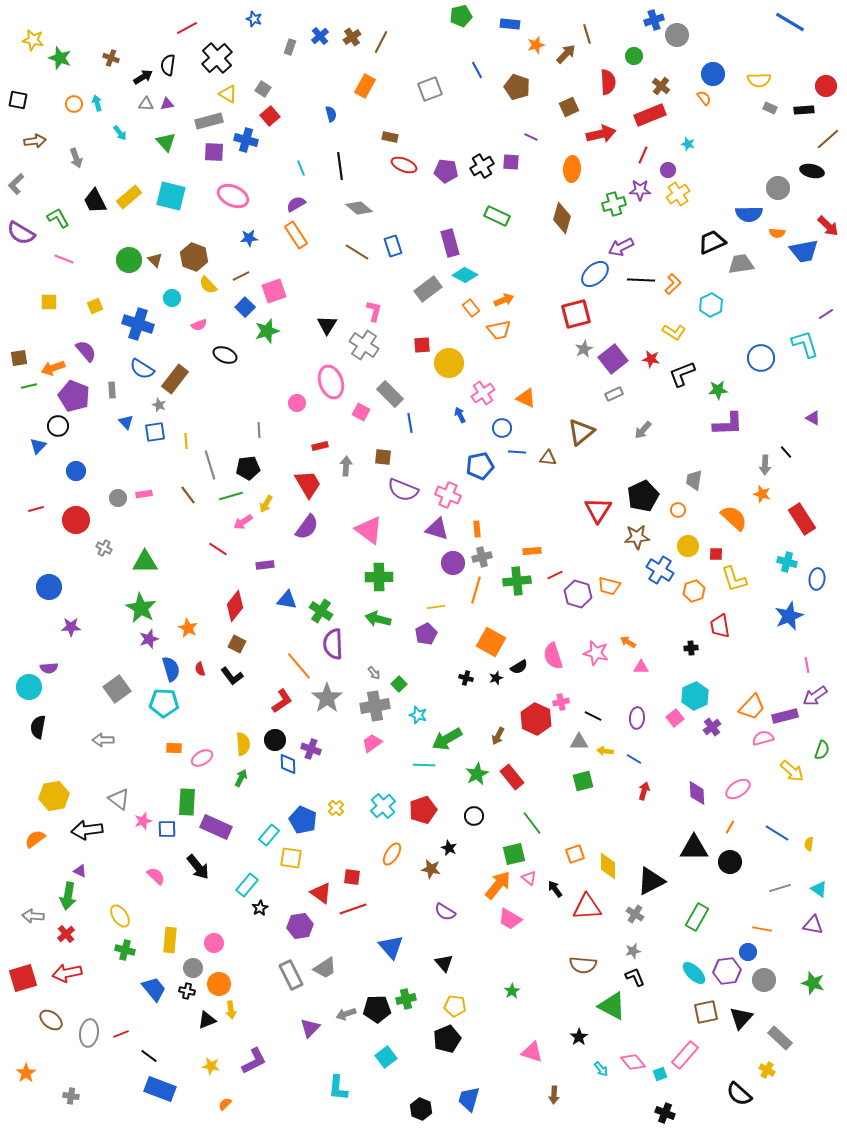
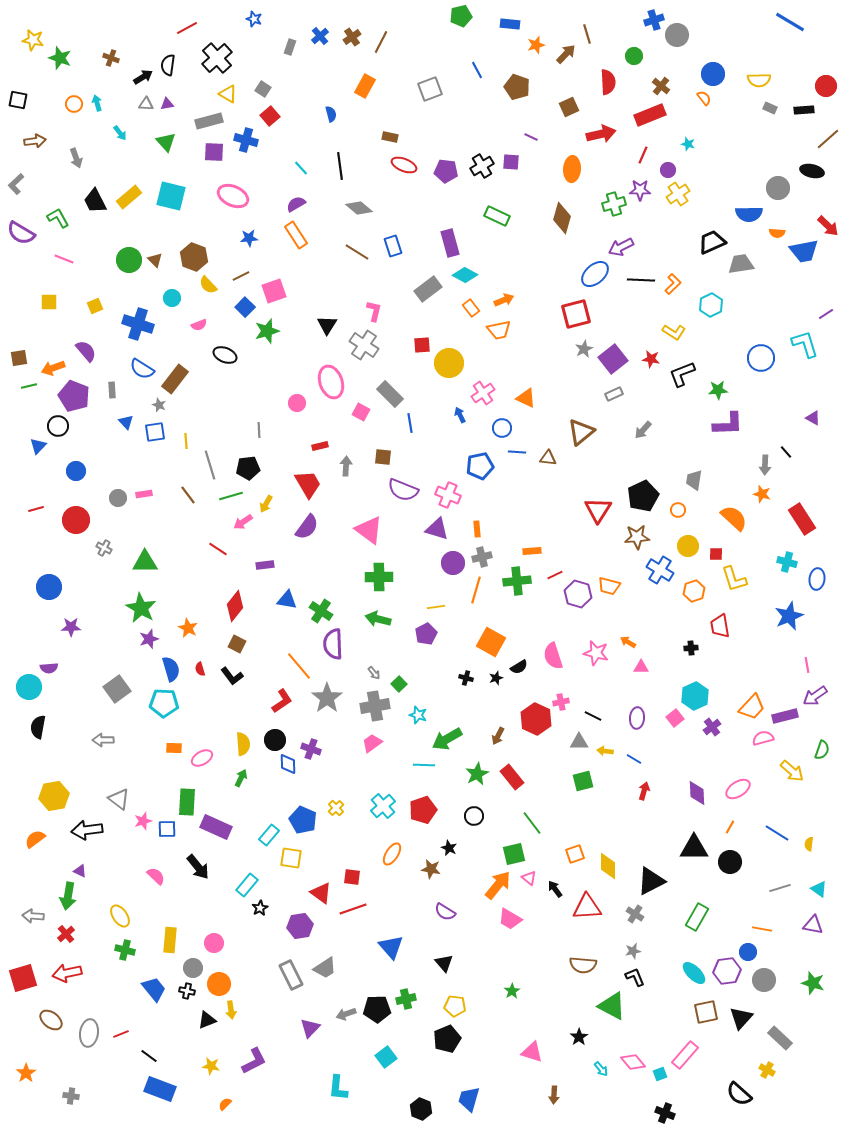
cyan line at (301, 168): rotated 21 degrees counterclockwise
